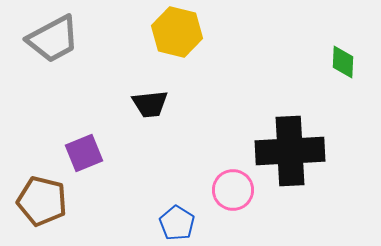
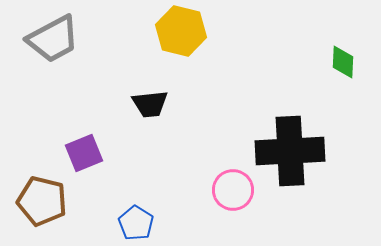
yellow hexagon: moved 4 px right, 1 px up
blue pentagon: moved 41 px left
